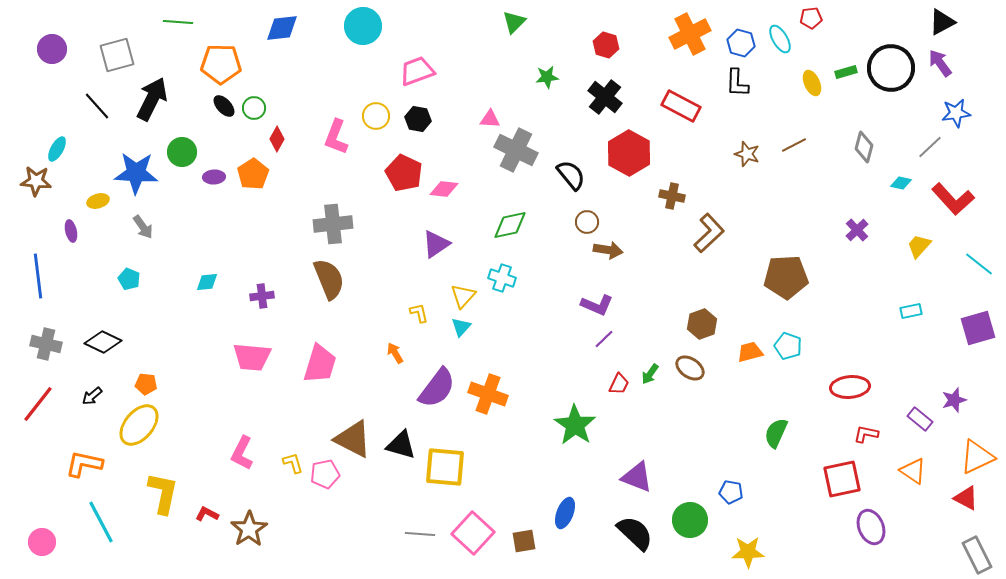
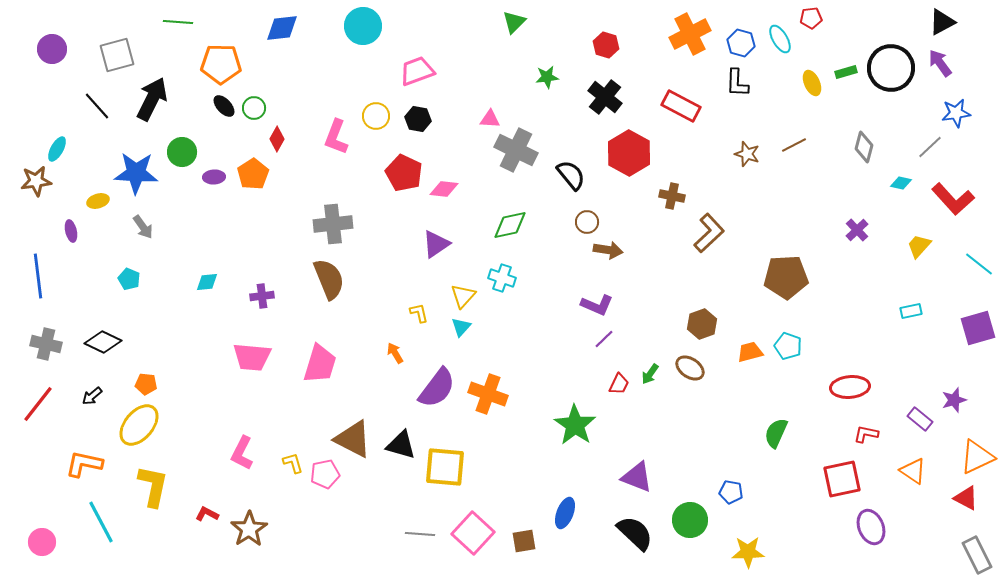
brown star at (36, 181): rotated 12 degrees counterclockwise
yellow L-shape at (163, 493): moved 10 px left, 7 px up
